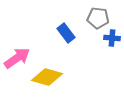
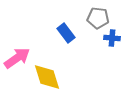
yellow diamond: rotated 56 degrees clockwise
